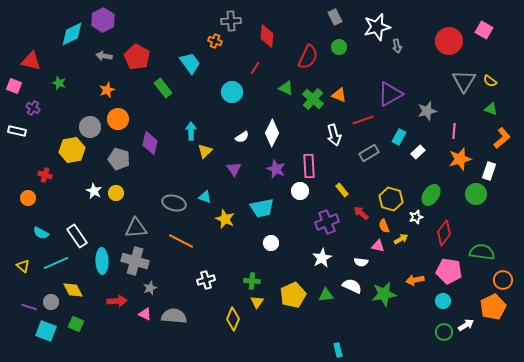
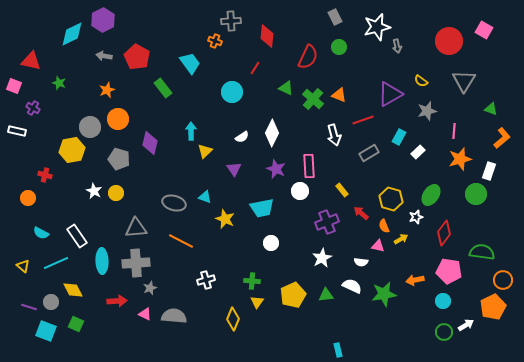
yellow semicircle at (490, 81): moved 69 px left
gray cross at (135, 261): moved 1 px right, 2 px down; rotated 20 degrees counterclockwise
